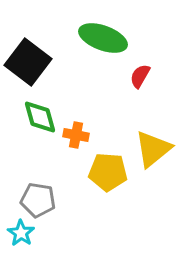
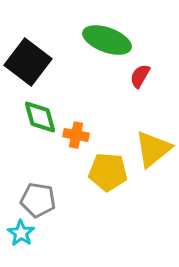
green ellipse: moved 4 px right, 2 px down
